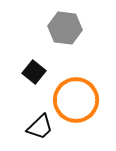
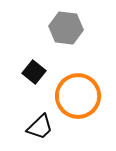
gray hexagon: moved 1 px right
orange circle: moved 2 px right, 4 px up
